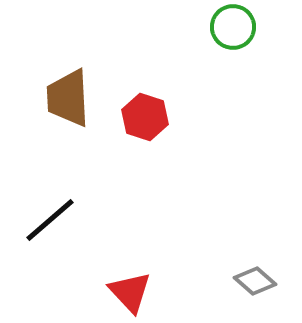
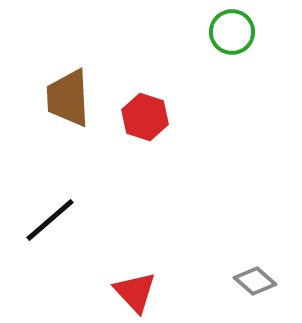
green circle: moved 1 px left, 5 px down
red triangle: moved 5 px right
